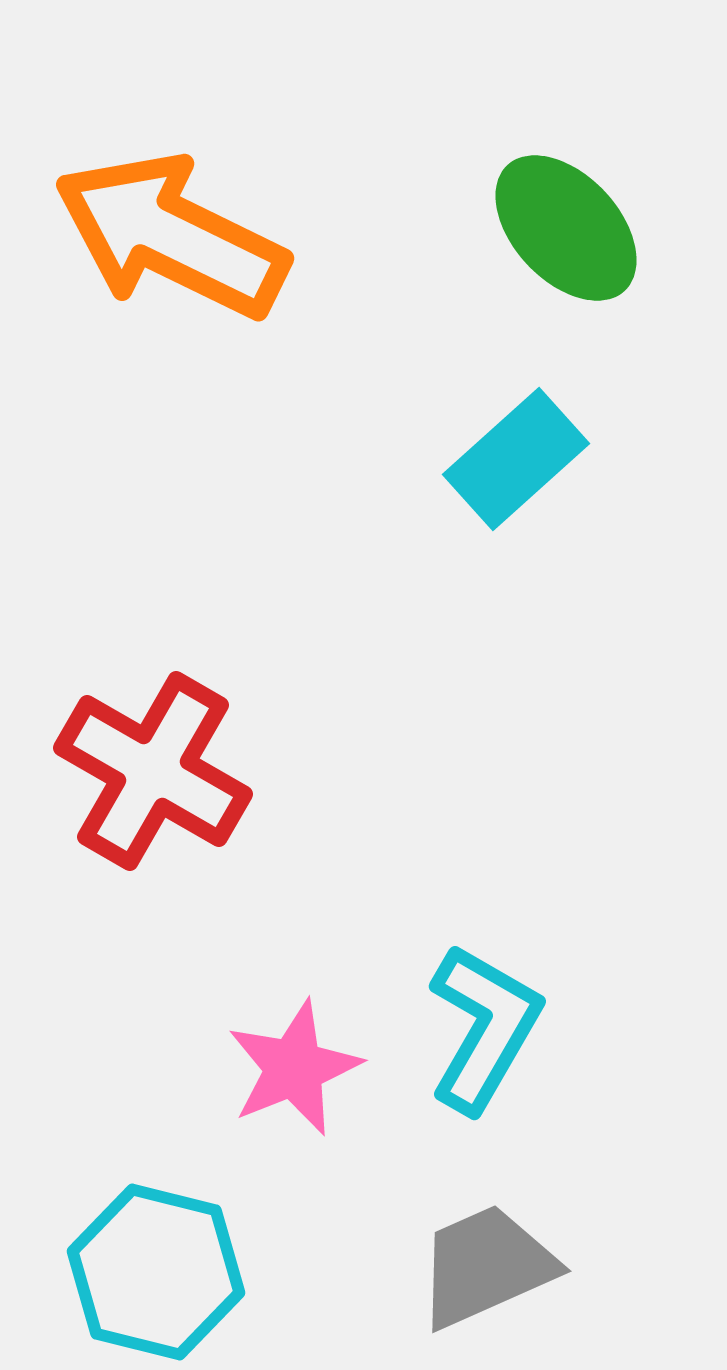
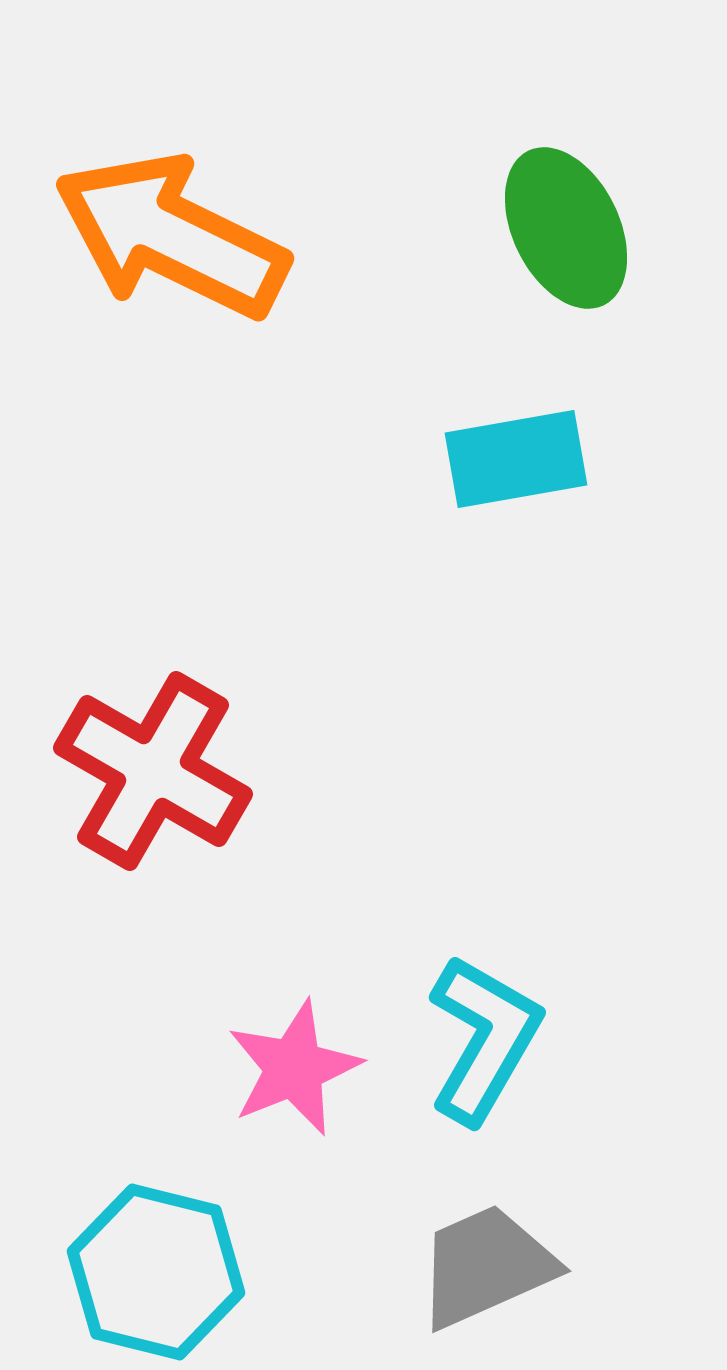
green ellipse: rotated 17 degrees clockwise
cyan rectangle: rotated 32 degrees clockwise
cyan L-shape: moved 11 px down
